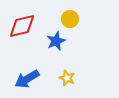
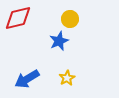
red diamond: moved 4 px left, 8 px up
blue star: moved 3 px right
yellow star: rotated 21 degrees clockwise
